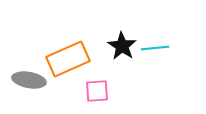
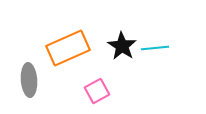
orange rectangle: moved 11 px up
gray ellipse: rotated 76 degrees clockwise
pink square: rotated 25 degrees counterclockwise
